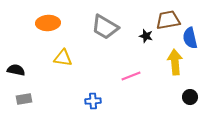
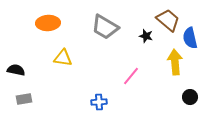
brown trapezoid: rotated 50 degrees clockwise
pink line: rotated 30 degrees counterclockwise
blue cross: moved 6 px right, 1 px down
